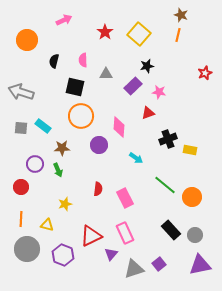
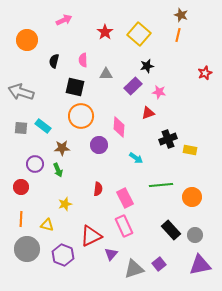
green line at (165, 185): moved 4 px left; rotated 45 degrees counterclockwise
pink rectangle at (125, 233): moved 1 px left, 7 px up
